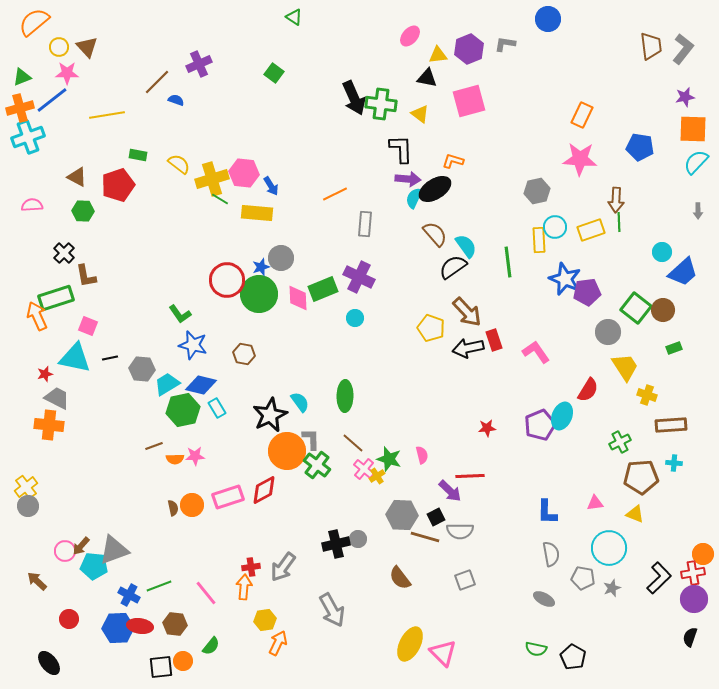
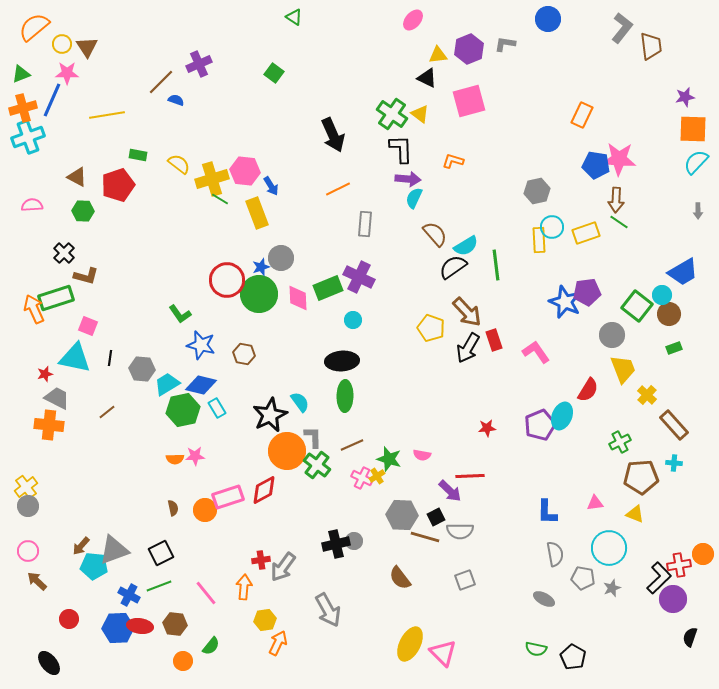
orange semicircle at (34, 22): moved 5 px down
pink ellipse at (410, 36): moved 3 px right, 16 px up
yellow circle at (59, 47): moved 3 px right, 3 px up
brown triangle at (87, 47): rotated 10 degrees clockwise
gray L-shape at (683, 49): moved 61 px left, 21 px up
green triangle at (22, 77): moved 1 px left, 3 px up
black triangle at (427, 78): rotated 15 degrees clockwise
brown line at (157, 82): moved 4 px right
black arrow at (354, 98): moved 21 px left, 37 px down
blue line at (52, 100): rotated 28 degrees counterclockwise
green cross at (381, 104): moved 11 px right, 10 px down; rotated 28 degrees clockwise
orange cross at (20, 108): moved 3 px right
blue pentagon at (640, 147): moved 44 px left, 18 px down
pink star at (580, 159): moved 39 px right
pink hexagon at (244, 173): moved 1 px right, 2 px up
black ellipse at (435, 189): moved 93 px left, 172 px down; rotated 28 degrees clockwise
orange line at (335, 194): moved 3 px right, 5 px up
yellow rectangle at (257, 213): rotated 64 degrees clockwise
green line at (619, 222): rotated 54 degrees counterclockwise
cyan circle at (555, 227): moved 3 px left
yellow rectangle at (591, 230): moved 5 px left, 3 px down
cyan semicircle at (466, 246): rotated 95 degrees clockwise
cyan circle at (662, 252): moved 43 px down
green line at (508, 262): moved 12 px left, 3 px down
blue trapezoid at (683, 272): rotated 12 degrees clockwise
brown L-shape at (86, 276): rotated 65 degrees counterclockwise
blue star at (565, 279): moved 23 px down
green rectangle at (323, 289): moved 5 px right, 1 px up
green square at (636, 308): moved 1 px right, 2 px up
brown circle at (663, 310): moved 6 px right, 4 px down
orange arrow at (37, 316): moved 3 px left, 7 px up
cyan circle at (355, 318): moved 2 px left, 2 px down
gray circle at (608, 332): moved 4 px right, 3 px down
blue star at (193, 345): moved 8 px right
black arrow at (468, 348): rotated 48 degrees counterclockwise
black line at (110, 358): rotated 70 degrees counterclockwise
yellow trapezoid at (625, 367): moved 2 px left, 2 px down; rotated 12 degrees clockwise
yellow cross at (647, 395): rotated 24 degrees clockwise
brown rectangle at (671, 425): moved 3 px right; rotated 52 degrees clockwise
gray L-shape at (311, 439): moved 2 px right, 2 px up
brown line at (353, 443): moved 1 px left, 2 px down; rotated 65 degrees counterclockwise
brown line at (154, 446): moved 47 px left, 34 px up; rotated 18 degrees counterclockwise
pink semicircle at (422, 455): rotated 114 degrees clockwise
pink cross at (364, 469): moved 2 px left, 9 px down; rotated 15 degrees counterclockwise
orange circle at (192, 505): moved 13 px right, 5 px down
gray circle at (358, 539): moved 4 px left, 2 px down
pink circle at (65, 551): moved 37 px left
gray semicircle at (551, 554): moved 4 px right
red cross at (251, 567): moved 10 px right, 7 px up
red cross at (693, 573): moved 14 px left, 8 px up
purple circle at (694, 599): moved 21 px left
gray arrow at (332, 610): moved 4 px left
black square at (161, 667): moved 114 px up; rotated 20 degrees counterclockwise
